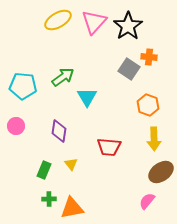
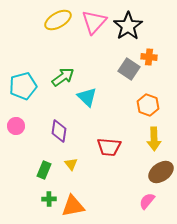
cyan pentagon: rotated 20 degrees counterclockwise
cyan triangle: rotated 15 degrees counterclockwise
orange triangle: moved 1 px right, 2 px up
